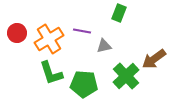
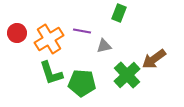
green cross: moved 1 px right, 1 px up
green pentagon: moved 2 px left, 1 px up
